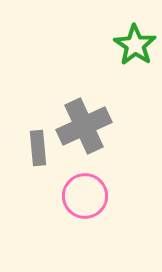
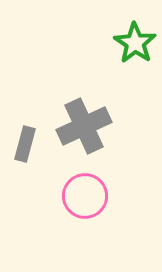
green star: moved 2 px up
gray rectangle: moved 13 px left, 4 px up; rotated 20 degrees clockwise
